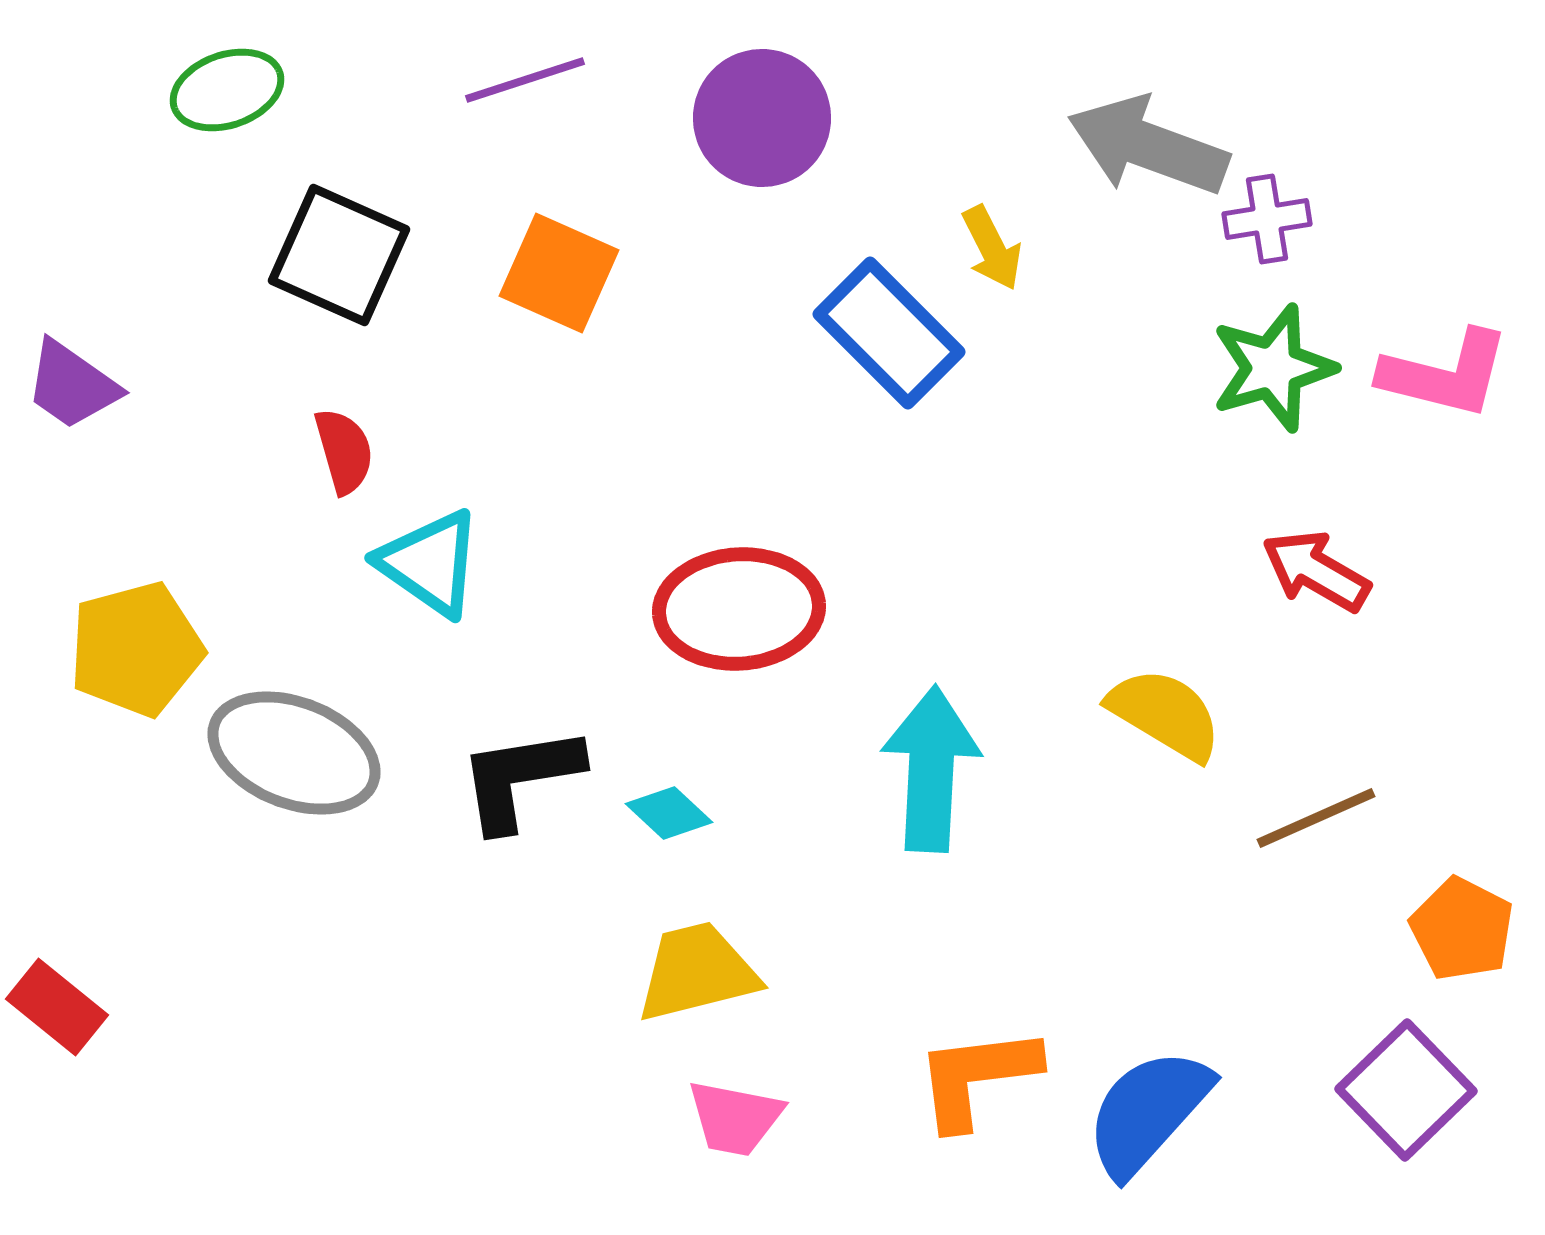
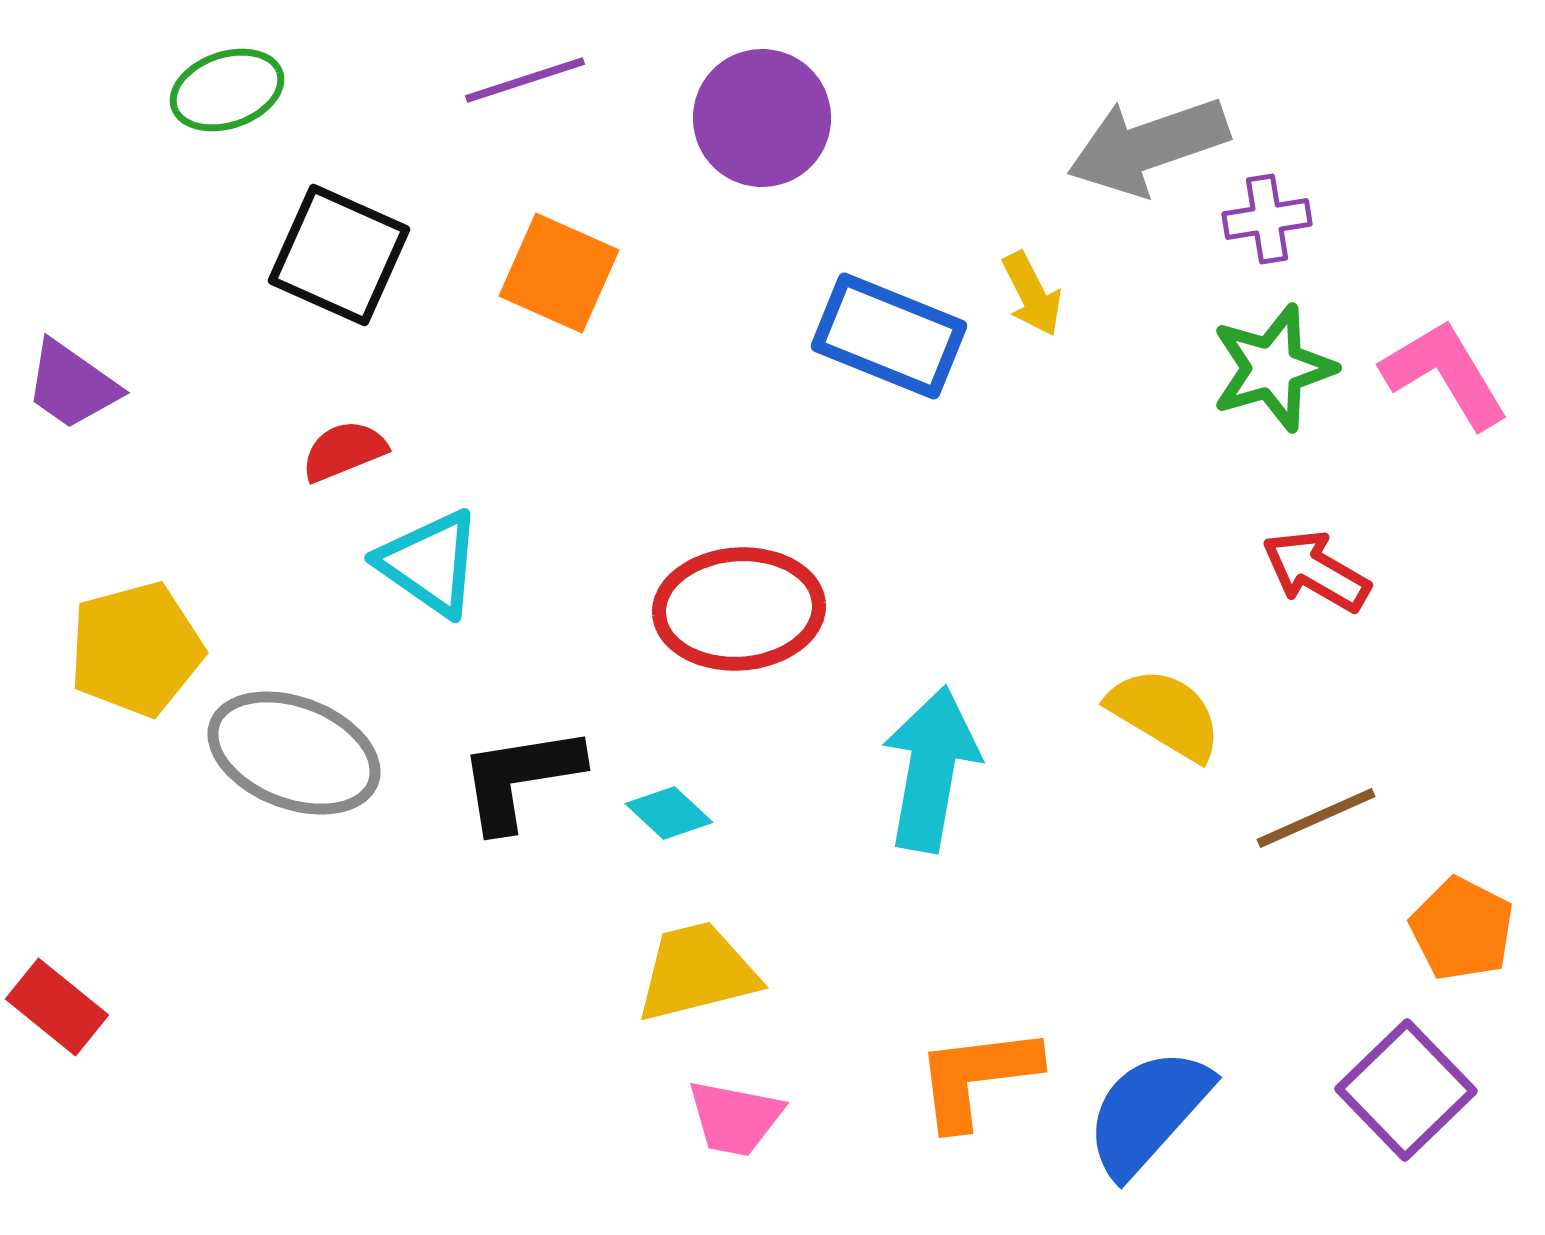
gray arrow: rotated 39 degrees counterclockwise
yellow arrow: moved 40 px right, 46 px down
blue rectangle: moved 3 px down; rotated 23 degrees counterclockwise
pink L-shape: rotated 135 degrees counterclockwise
red semicircle: rotated 96 degrees counterclockwise
cyan arrow: rotated 7 degrees clockwise
